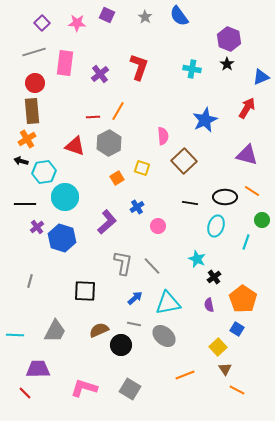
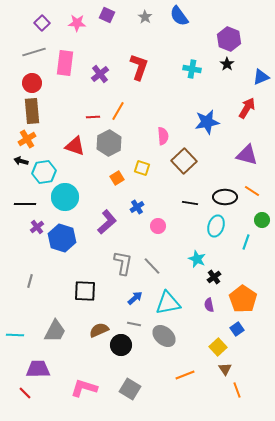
red circle at (35, 83): moved 3 px left
blue star at (205, 120): moved 2 px right, 2 px down; rotated 15 degrees clockwise
blue square at (237, 329): rotated 24 degrees clockwise
orange line at (237, 390): rotated 42 degrees clockwise
